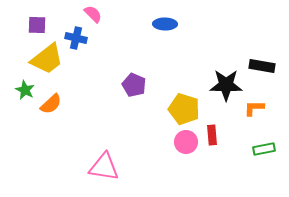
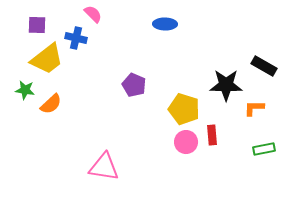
black rectangle: moved 2 px right; rotated 20 degrees clockwise
green star: rotated 18 degrees counterclockwise
